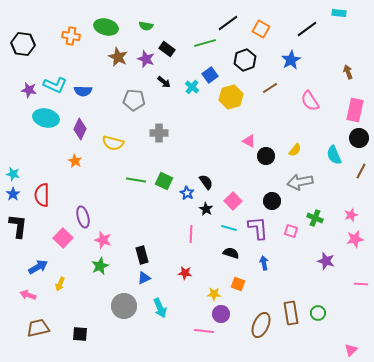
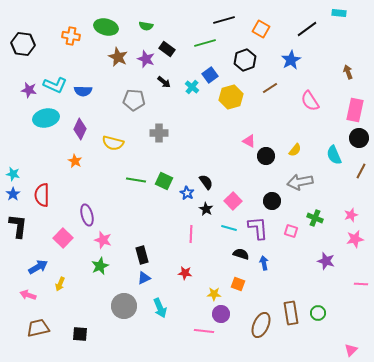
black line at (228, 23): moved 4 px left, 3 px up; rotated 20 degrees clockwise
cyan ellipse at (46, 118): rotated 25 degrees counterclockwise
purple ellipse at (83, 217): moved 4 px right, 2 px up
black semicircle at (231, 253): moved 10 px right, 1 px down
